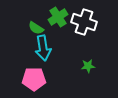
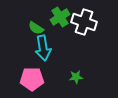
green cross: moved 2 px right
green star: moved 12 px left, 11 px down
pink pentagon: moved 2 px left
